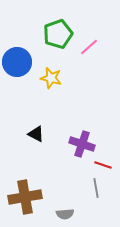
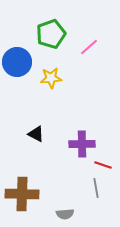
green pentagon: moved 7 px left
yellow star: rotated 20 degrees counterclockwise
purple cross: rotated 20 degrees counterclockwise
brown cross: moved 3 px left, 3 px up; rotated 12 degrees clockwise
